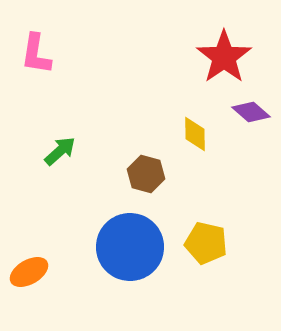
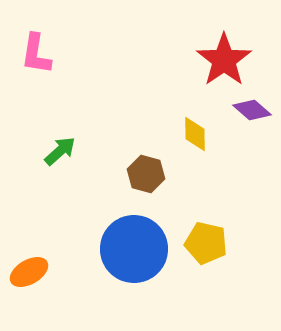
red star: moved 3 px down
purple diamond: moved 1 px right, 2 px up
blue circle: moved 4 px right, 2 px down
